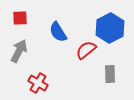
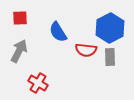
red semicircle: rotated 135 degrees counterclockwise
gray rectangle: moved 17 px up
